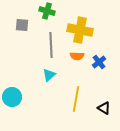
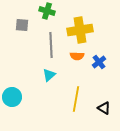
yellow cross: rotated 20 degrees counterclockwise
